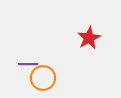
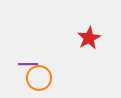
orange circle: moved 4 px left
